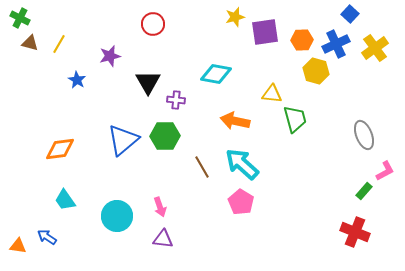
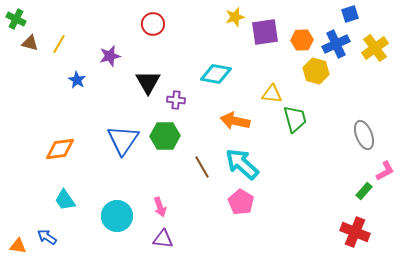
blue square: rotated 30 degrees clockwise
green cross: moved 4 px left, 1 px down
blue triangle: rotated 16 degrees counterclockwise
